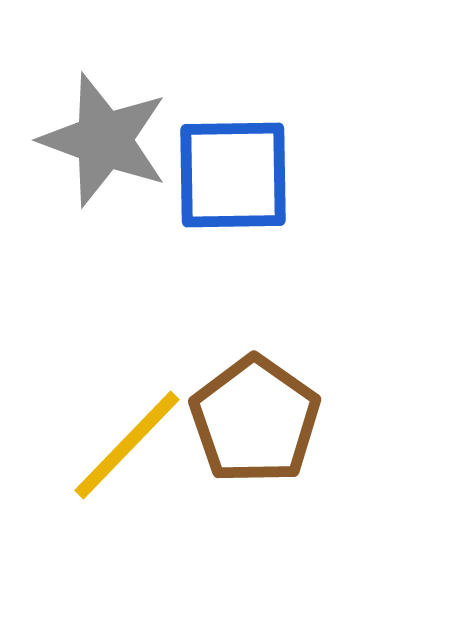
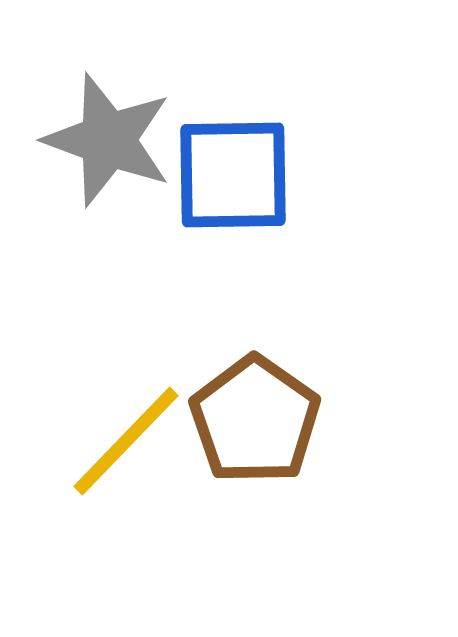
gray star: moved 4 px right
yellow line: moved 1 px left, 4 px up
